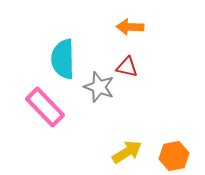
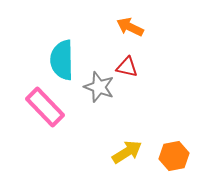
orange arrow: rotated 24 degrees clockwise
cyan semicircle: moved 1 px left, 1 px down
